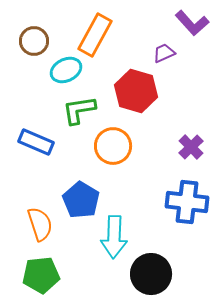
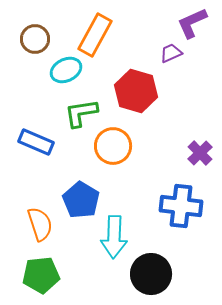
purple L-shape: rotated 108 degrees clockwise
brown circle: moved 1 px right, 2 px up
purple trapezoid: moved 7 px right
green L-shape: moved 2 px right, 3 px down
purple cross: moved 9 px right, 6 px down
blue cross: moved 6 px left, 4 px down
